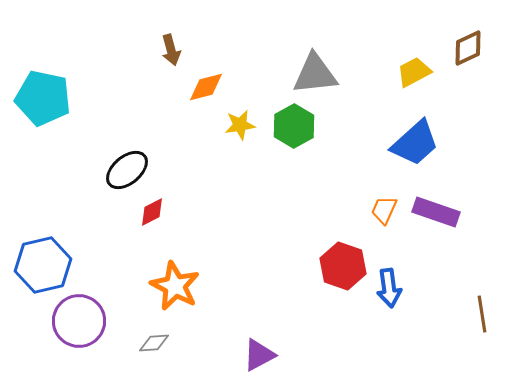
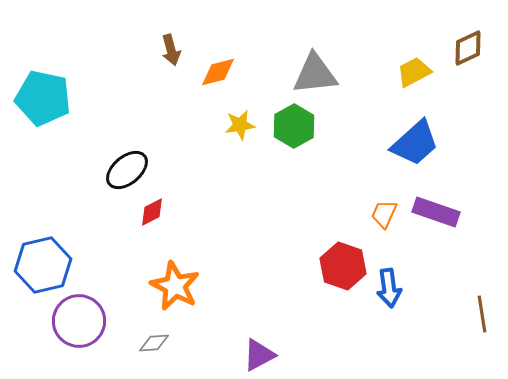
orange diamond: moved 12 px right, 15 px up
orange trapezoid: moved 4 px down
